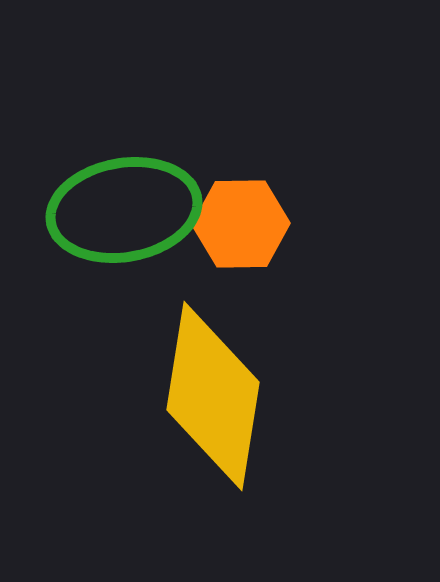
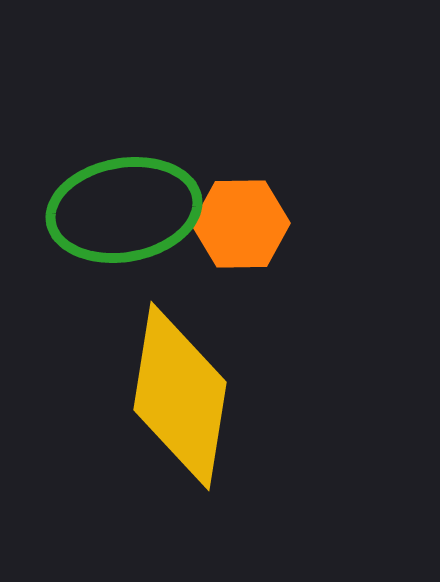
yellow diamond: moved 33 px left
